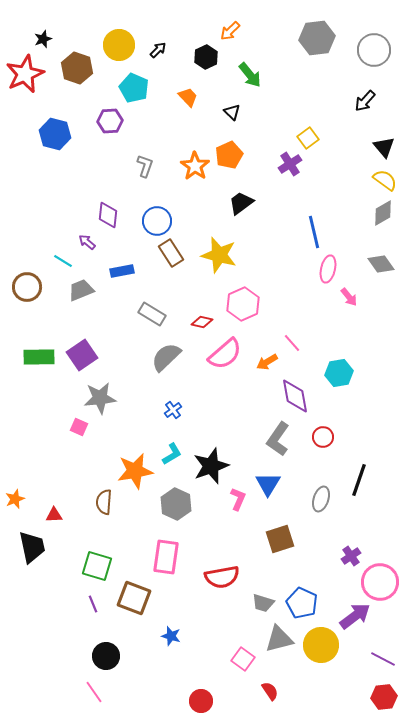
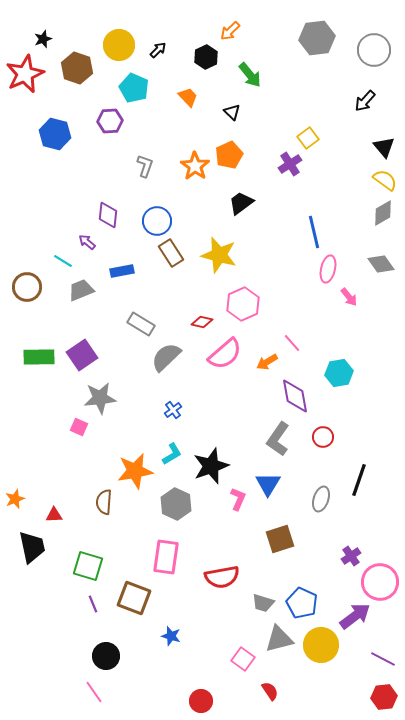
gray rectangle at (152, 314): moved 11 px left, 10 px down
green square at (97, 566): moved 9 px left
